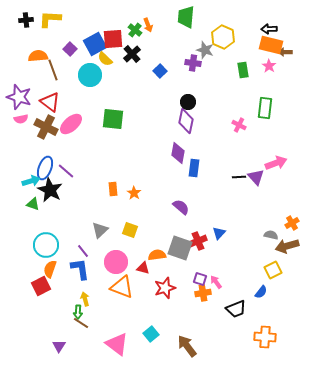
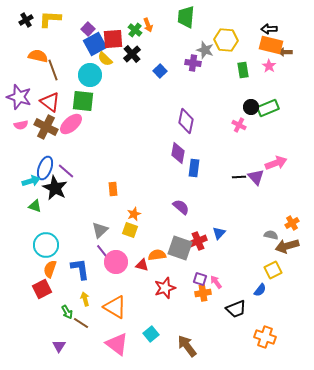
black cross at (26, 20): rotated 24 degrees counterclockwise
yellow hexagon at (223, 37): moved 3 px right, 3 px down; rotated 20 degrees counterclockwise
purple square at (70, 49): moved 18 px right, 20 px up
orange semicircle at (38, 56): rotated 18 degrees clockwise
black circle at (188, 102): moved 63 px right, 5 px down
green rectangle at (265, 108): moved 3 px right; rotated 60 degrees clockwise
pink semicircle at (21, 119): moved 6 px down
green square at (113, 119): moved 30 px left, 18 px up
black star at (50, 190): moved 5 px right, 2 px up
orange star at (134, 193): moved 21 px down; rotated 16 degrees clockwise
green triangle at (33, 204): moved 2 px right, 2 px down
purple line at (83, 251): moved 19 px right
red triangle at (143, 268): moved 1 px left, 3 px up
red square at (41, 286): moved 1 px right, 3 px down
orange triangle at (122, 287): moved 7 px left, 20 px down; rotated 10 degrees clockwise
blue semicircle at (261, 292): moved 1 px left, 2 px up
green arrow at (78, 312): moved 11 px left; rotated 32 degrees counterclockwise
orange cross at (265, 337): rotated 15 degrees clockwise
